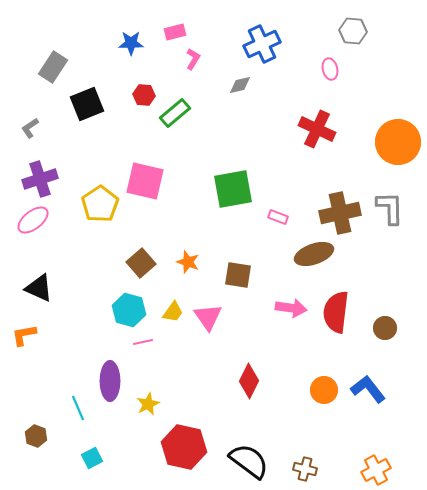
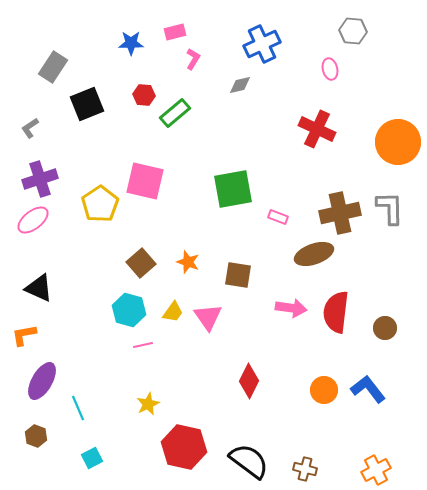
pink line at (143, 342): moved 3 px down
purple ellipse at (110, 381): moved 68 px left; rotated 30 degrees clockwise
